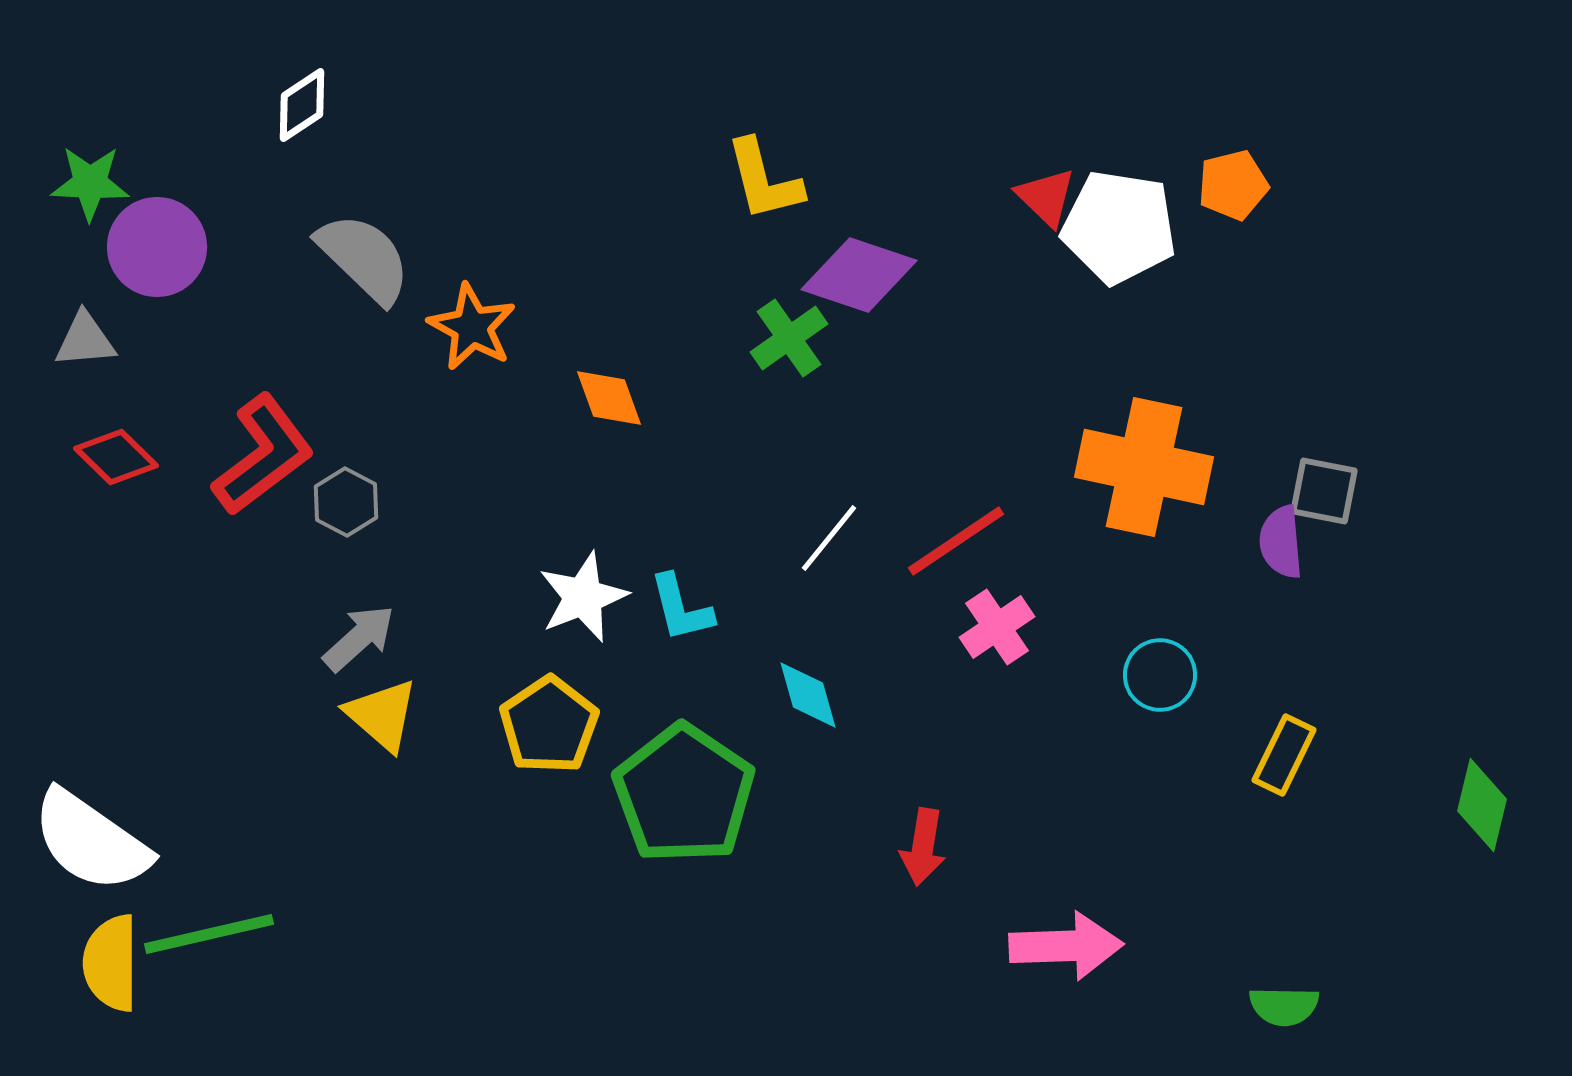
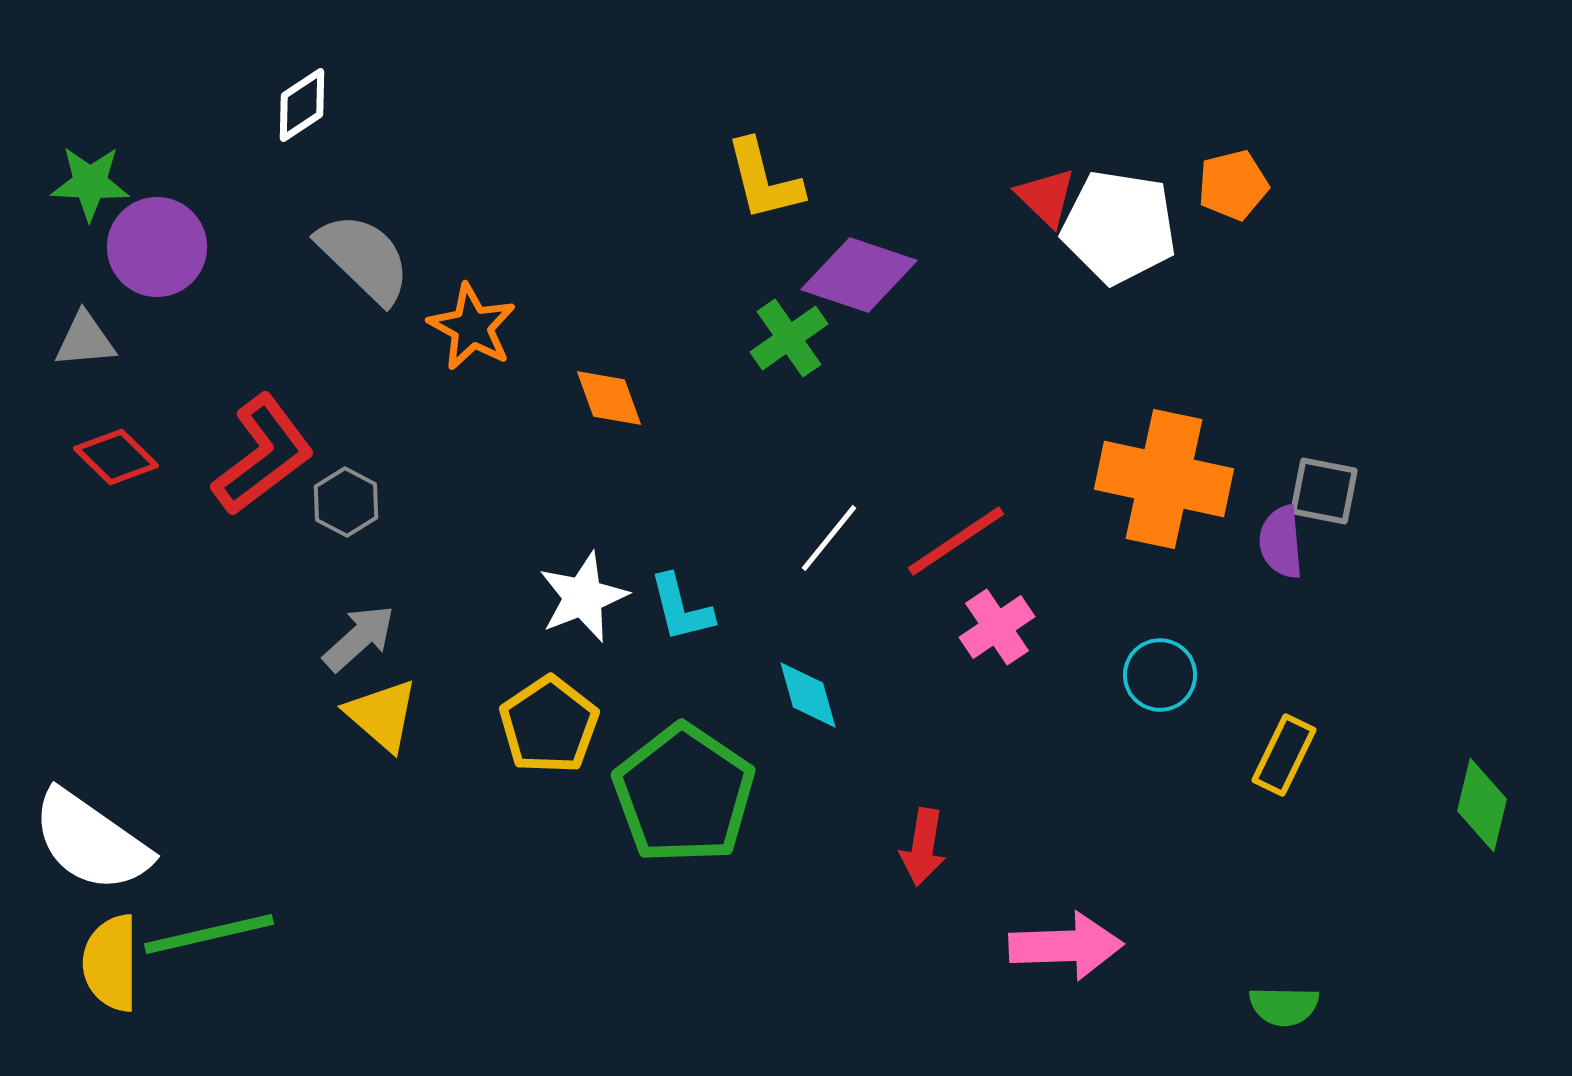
orange cross: moved 20 px right, 12 px down
